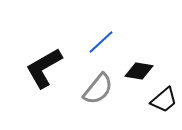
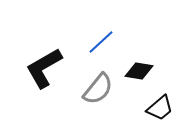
black trapezoid: moved 4 px left, 8 px down
